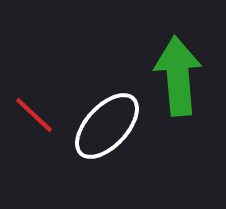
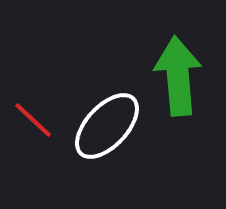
red line: moved 1 px left, 5 px down
